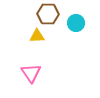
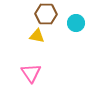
brown hexagon: moved 2 px left
yellow triangle: rotated 14 degrees clockwise
